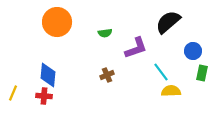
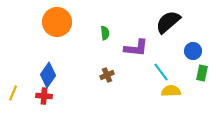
green semicircle: rotated 88 degrees counterclockwise
purple L-shape: rotated 25 degrees clockwise
blue diamond: rotated 30 degrees clockwise
